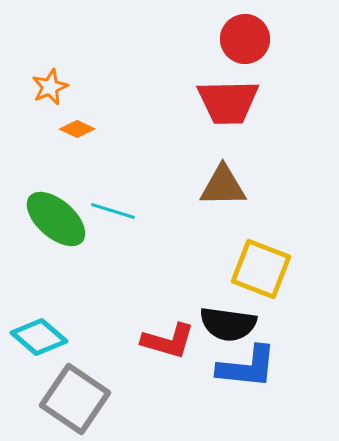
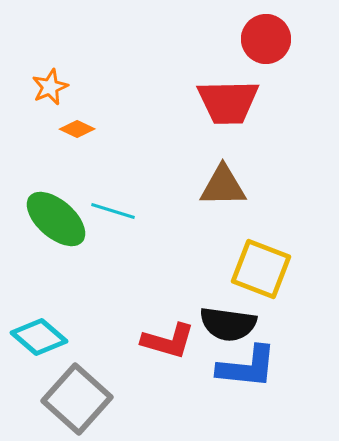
red circle: moved 21 px right
gray square: moved 2 px right; rotated 8 degrees clockwise
